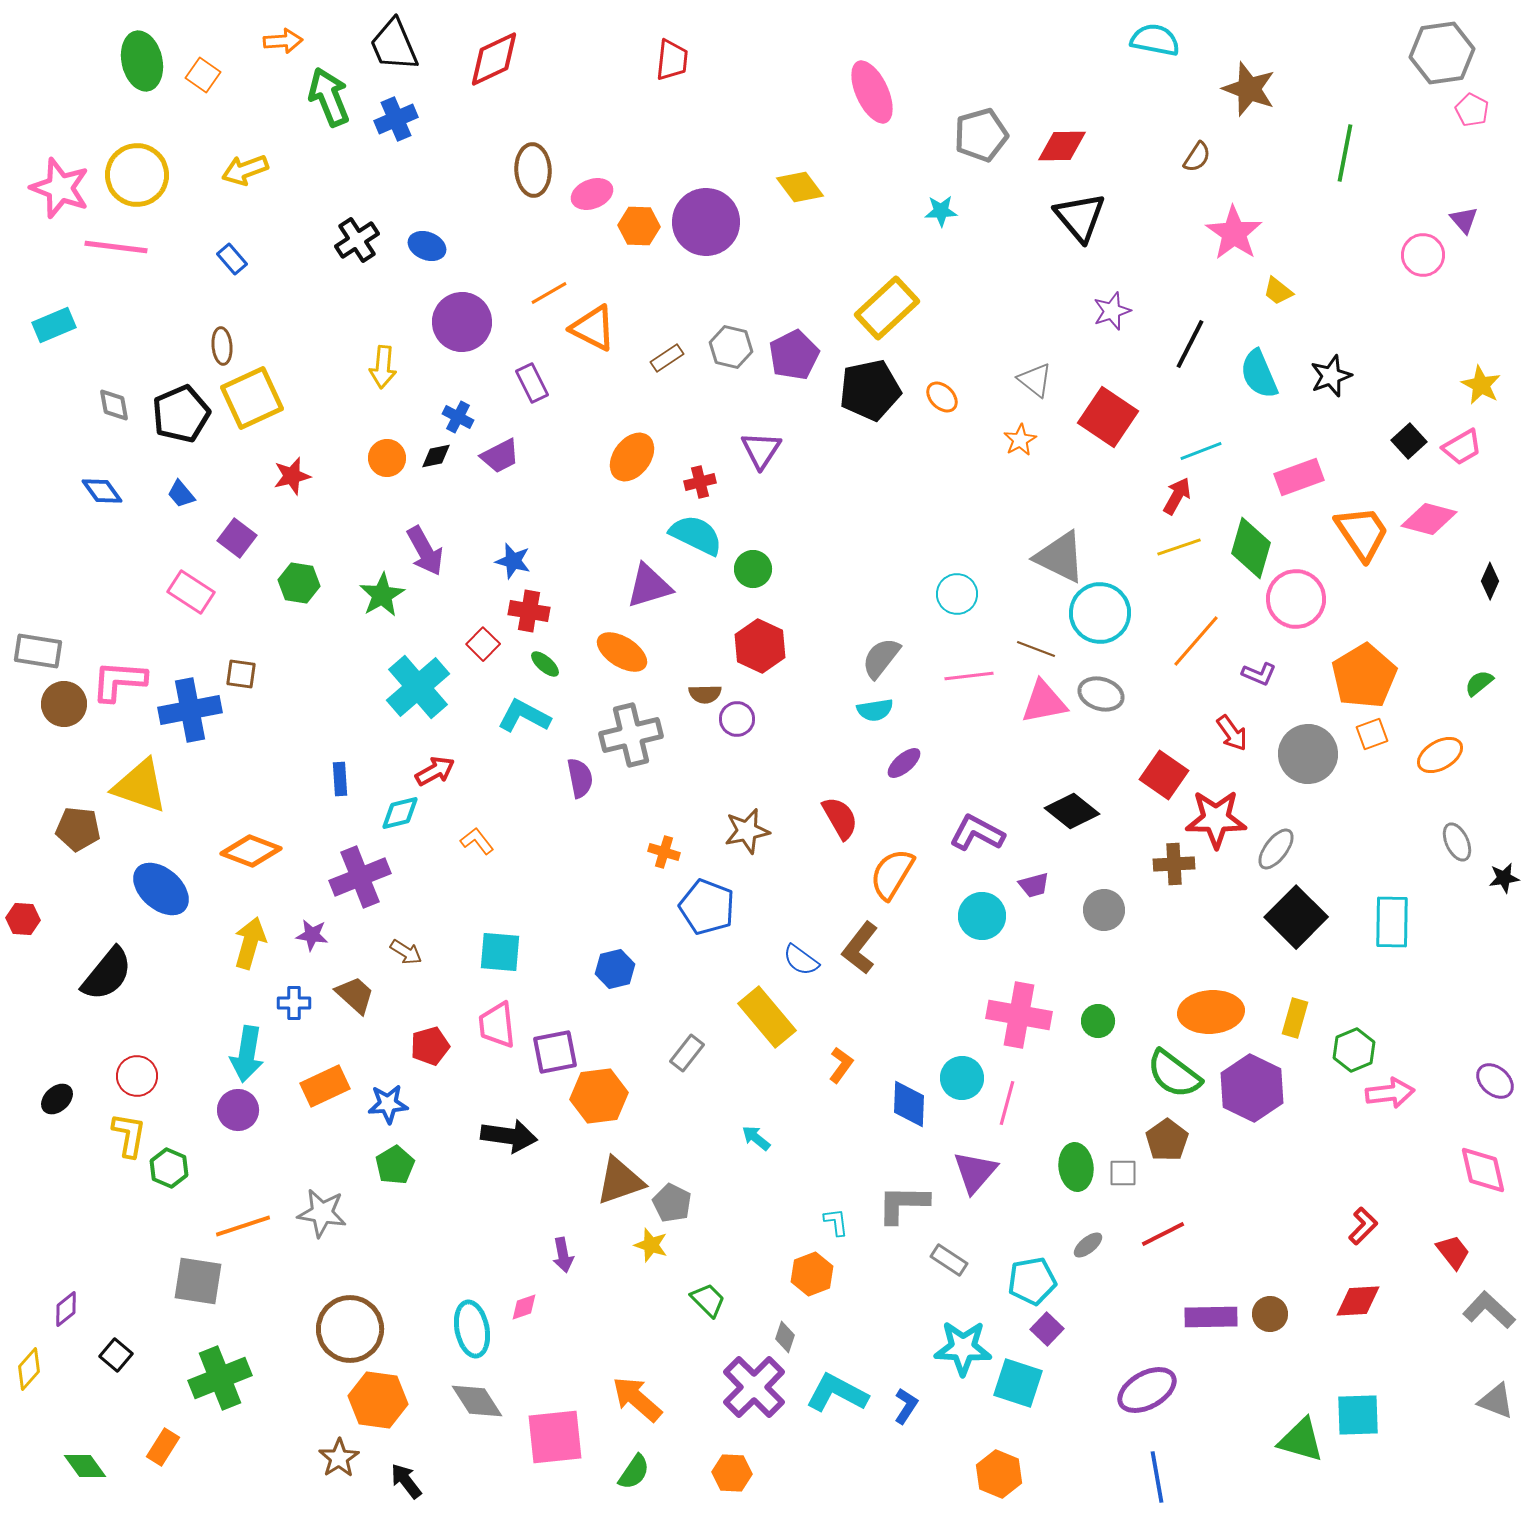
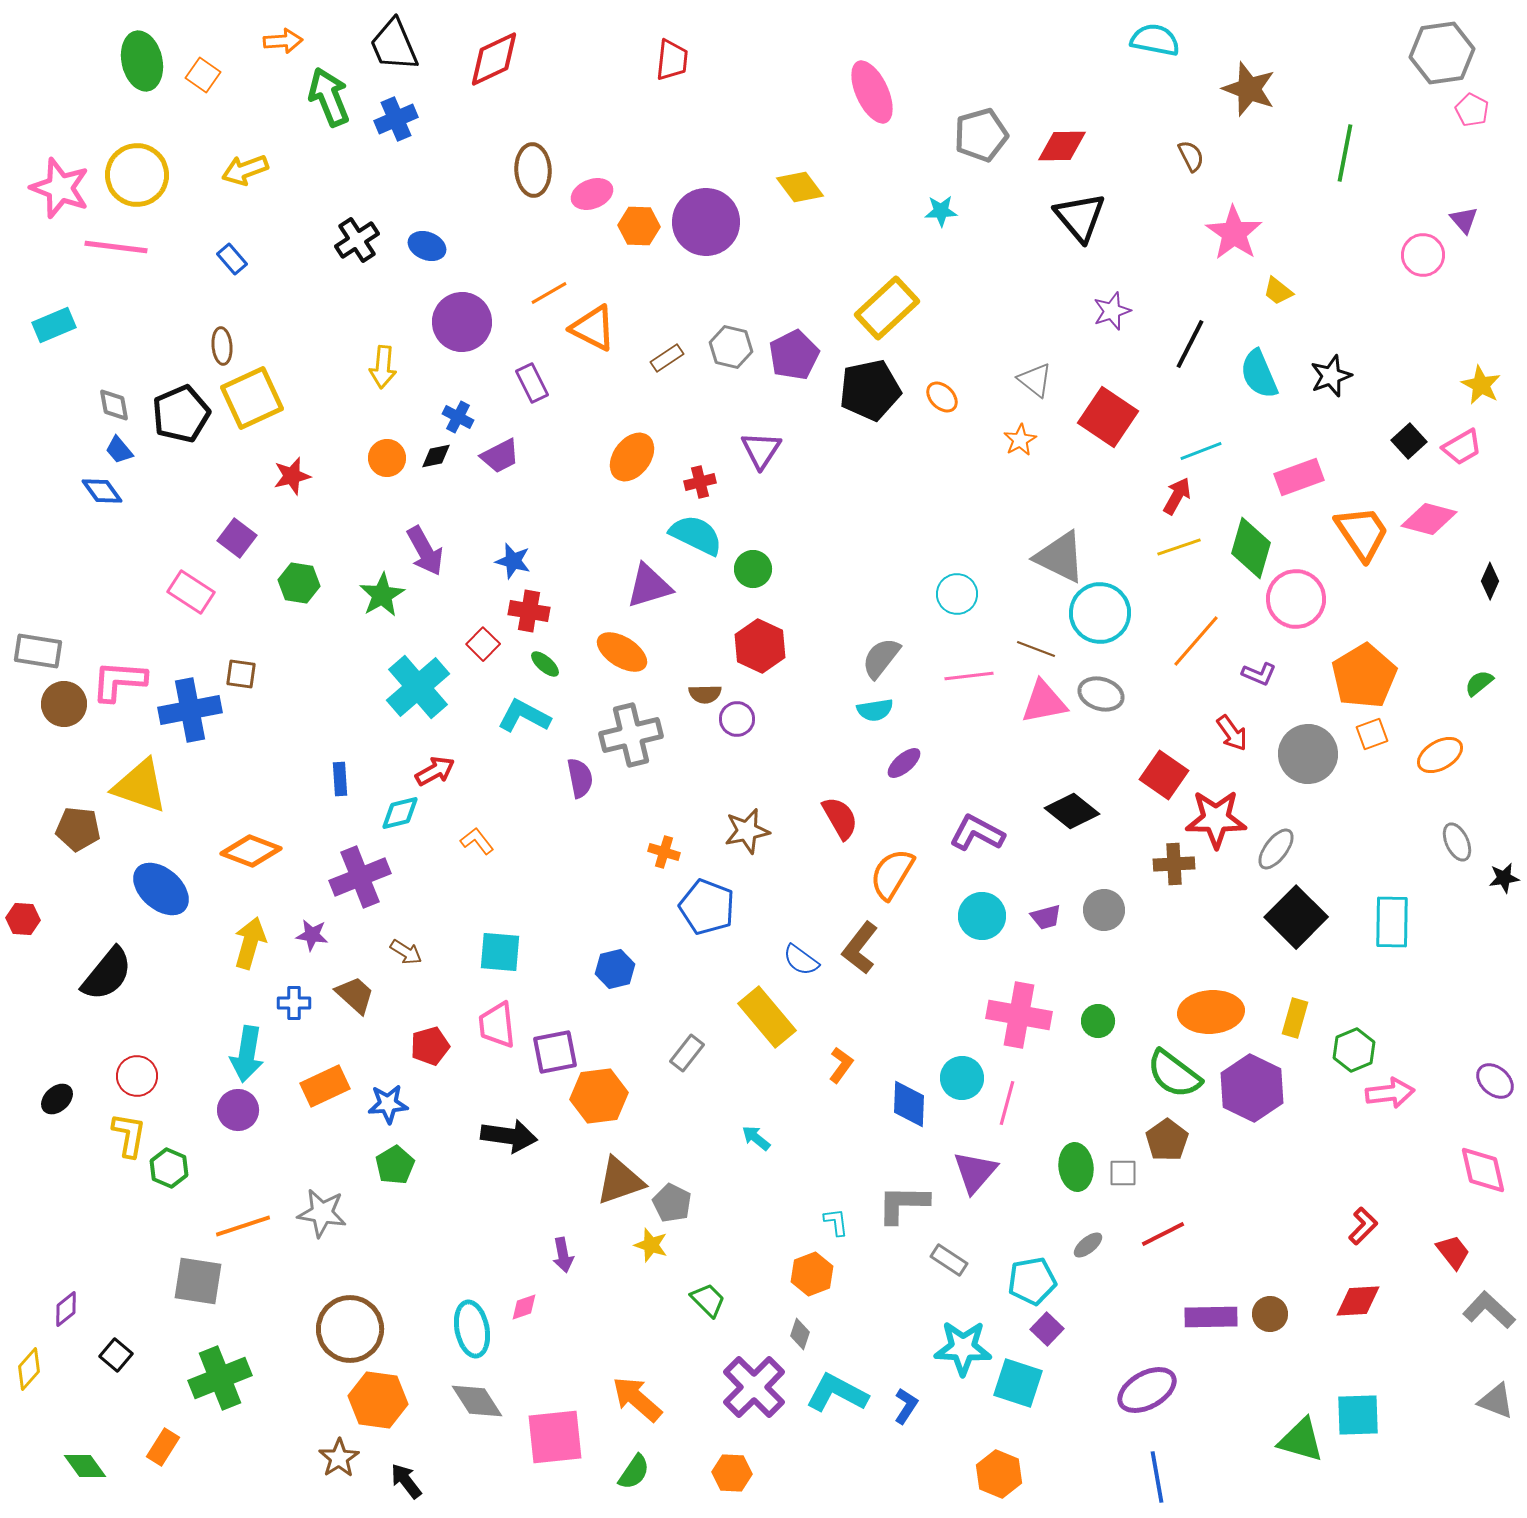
brown semicircle at (1197, 157): moved 6 px left, 1 px up; rotated 60 degrees counterclockwise
blue trapezoid at (181, 494): moved 62 px left, 44 px up
purple trapezoid at (1034, 885): moved 12 px right, 32 px down
gray diamond at (785, 1337): moved 15 px right, 3 px up
